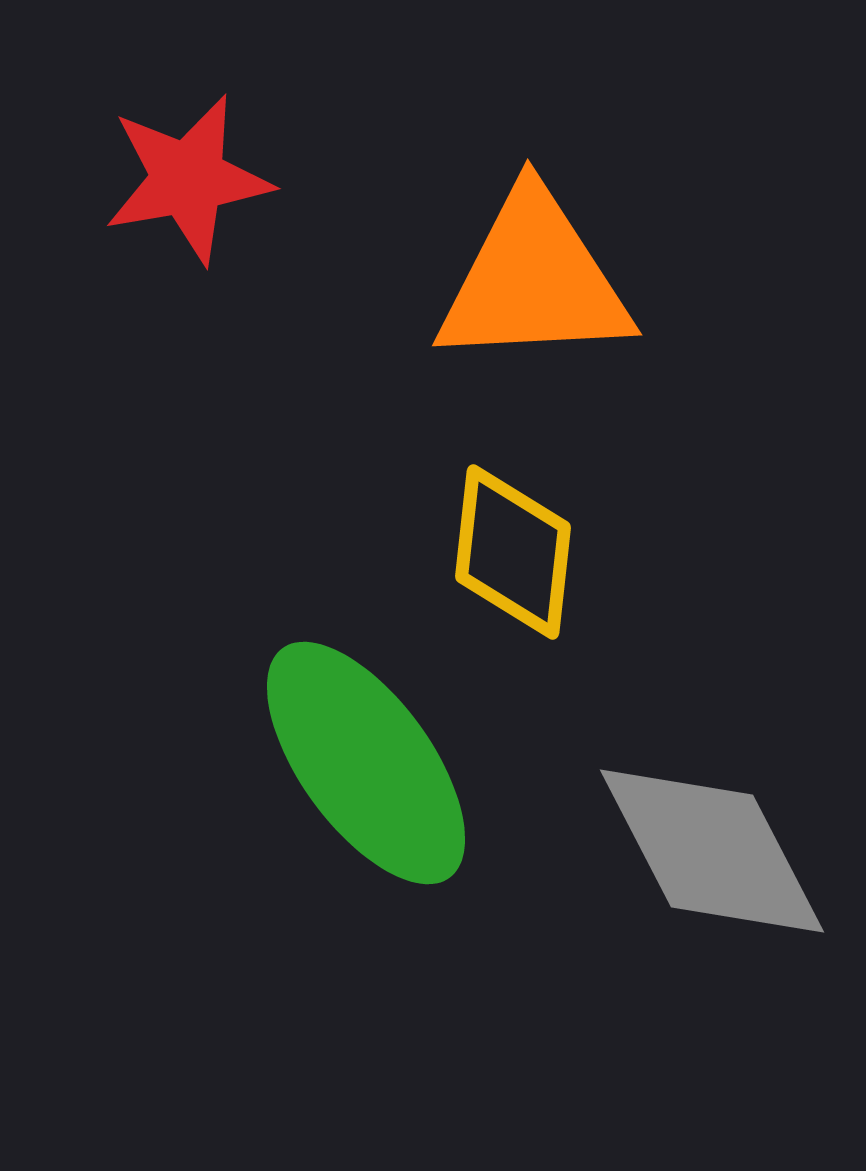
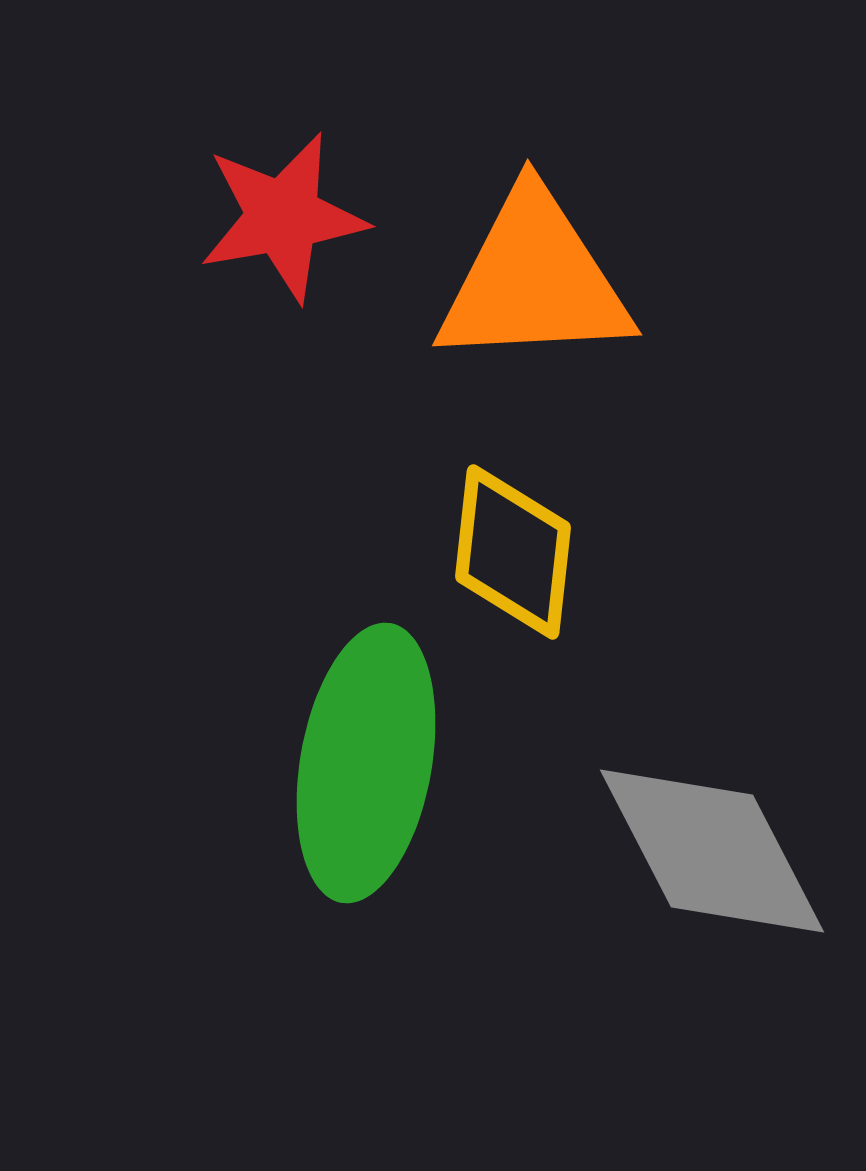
red star: moved 95 px right, 38 px down
green ellipse: rotated 46 degrees clockwise
